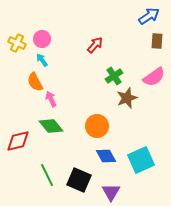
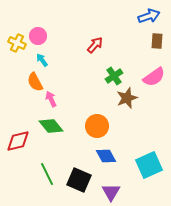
blue arrow: rotated 15 degrees clockwise
pink circle: moved 4 px left, 3 px up
cyan square: moved 8 px right, 5 px down
green line: moved 1 px up
